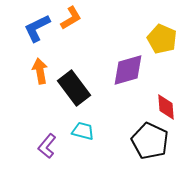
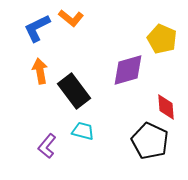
orange L-shape: rotated 70 degrees clockwise
black rectangle: moved 3 px down
